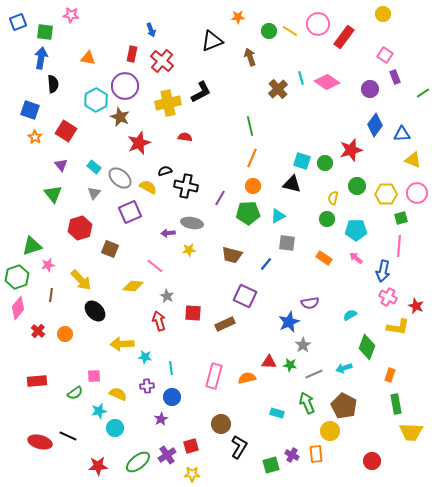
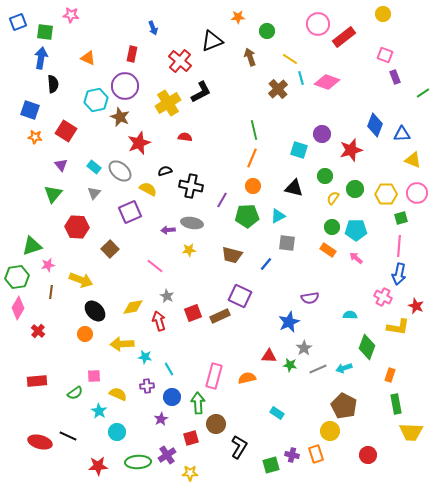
blue arrow at (151, 30): moved 2 px right, 2 px up
green circle at (269, 31): moved 2 px left
yellow line at (290, 31): moved 28 px down
red rectangle at (344, 37): rotated 15 degrees clockwise
pink square at (385, 55): rotated 14 degrees counterclockwise
orange triangle at (88, 58): rotated 14 degrees clockwise
red cross at (162, 61): moved 18 px right
pink diamond at (327, 82): rotated 15 degrees counterclockwise
purple circle at (370, 89): moved 48 px left, 45 px down
cyan hexagon at (96, 100): rotated 15 degrees clockwise
yellow cross at (168, 103): rotated 20 degrees counterclockwise
blue diamond at (375, 125): rotated 15 degrees counterclockwise
green line at (250, 126): moved 4 px right, 4 px down
orange star at (35, 137): rotated 24 degrees counterclockwise
cyan square at (302, 161): moved 3 px left, 11 px up
green circle at (325, 163): moved 13 px down
gray ellipse at (120, 178): moved 7 px up
black triangle at (292, 184): moved 2 px right, 4 px down
black cross at (186, 186): moved 5 px right
green circle at (357, 186): moved 2 px left, 3 px down
yellow semicircle at (148, 187): moved 2 px down
green triangle at (53, 194): rotated 18 degrees clockwise
purple line at (220, 198): moved 2 px right, 2 px down
yellow semicircle at (333, 198): rotated 24 degrees clockwise
green pentagon at (248, 213): moved 1 px left, 3 px down
green circle at (327, 219): moved 5 px right, 8 px down
red hexagon at (80, 228): moved 3 px left, 1 px up; rotated 20 degrees clockwise
purple arrow at (168, 233): moved 3 px up
brown square at (110, 249): rotated 24 degrees clockwise
orange rectangle at (324, 258): moved 4 px right, 8 px up
blue arrow at (383, 271): moved 16 px right, 3 px down
green hexagon at (17, 277): rotated 10 degrees clockwise
yellow arrow at (81, 280): rotated 25 degrees counterclockwise
yellow diamond at (133, 286): moved 21 px down; rotated 15 degrees counterclockwise
brown line at (51, 295): moved 3 px up
purple square at (245, 296): moved 5 px left
pink cross at (388, 297): moved 5 px left
purple semicircle at (310, 303): moved 5 px up
pink diamond at (18, 308): rotated 10 degrees counterclockwise
red square at (193, 313): rotated 24 degrees counterclockwise
cyan semicircle at (350, 315): rotated 32 degrees clockwise
brown rectangle at (225, 324): moved 5 px left, 8 px up
orange circle at (65, 334): moved 20 px right
gray star at (303, 345): moved 1 px right, 3 px down
red triangle at (269, 362): moved 6 px up
cyan line at (171, 368): moved 2 px left, 1 px down; rotated 24 degrees counterclockwise
gray line at (314, 374): moved 4 px right, 5 px up
green arrow at (307, 403): moved 109 px left; rotated 20 degrees clockwise
cyan star at (99, 411): rotated 28 degrees counterclockwise
cyan rectangle at (277, 413): rotated 16 degrees clockwise
brown circle at (221, 424): moved 5 px left
cyan circle at (115, 428): moved 2 px right, 4 px down
red square at (191, 446): moved 8 px up
orange rectangle at (316, 454): rotated 12 degrees counterclockwise
purple cross at (292, 455): rotated 16 degrees counterclockwise
red circle at (372, 461): moved 4 px left, 6 px up
green ellipse at (138, 462): rotated 35 degrees clockwise
yellow star at (192, 474): moved 2 px left, 1 px up
